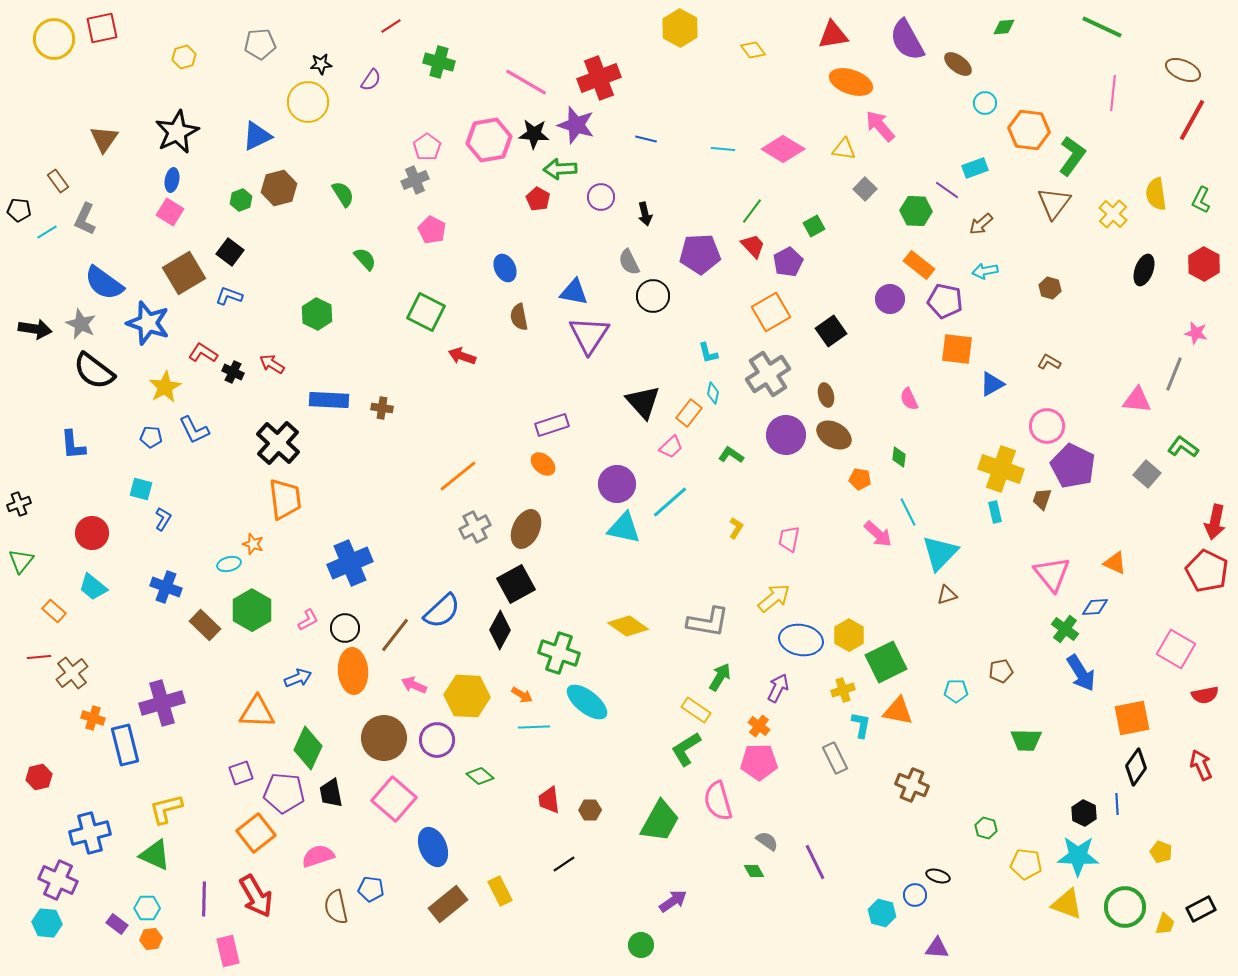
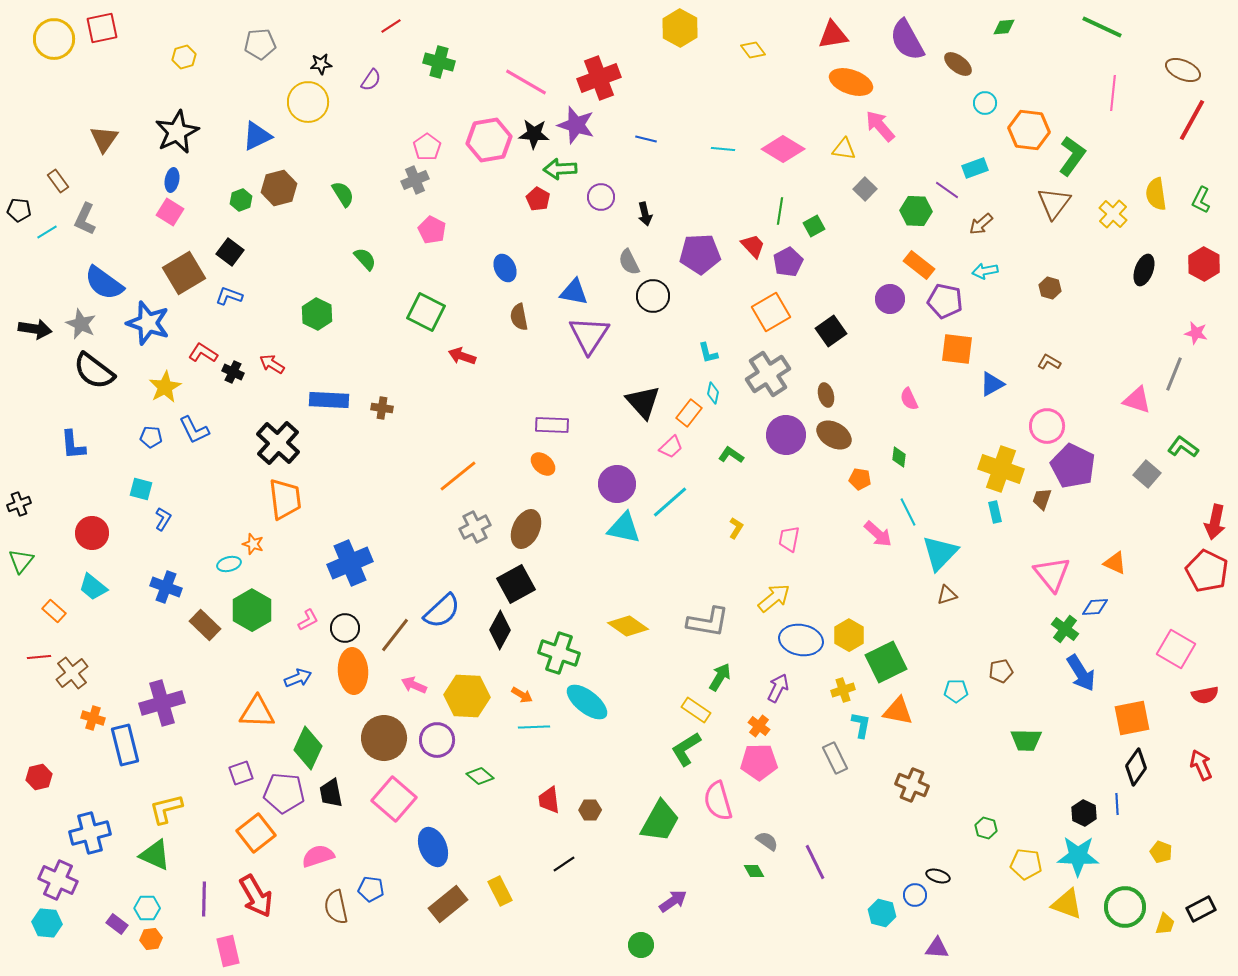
green line at (752, 211): moved 28 px right; rotated 28 degrees counterclockwise
pink triangle at (1137, 400): rotated 12 degrees clockwise
purple rectangle at (552, 425): rotated 20 degrees clockwise
